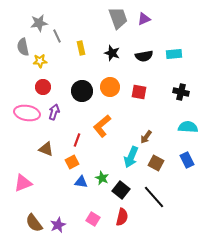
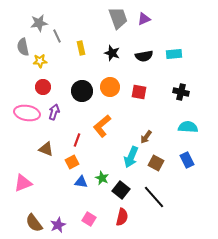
pink square: moved 4 px left
